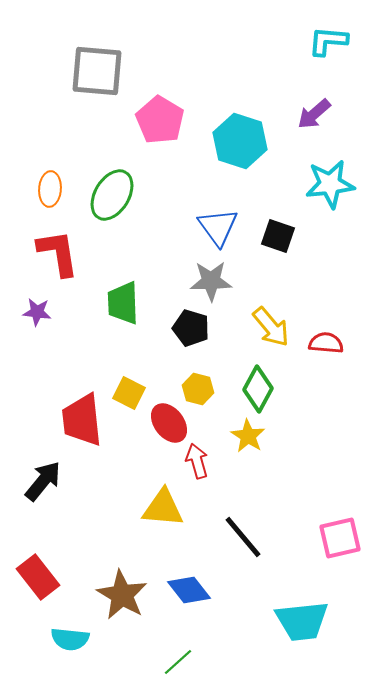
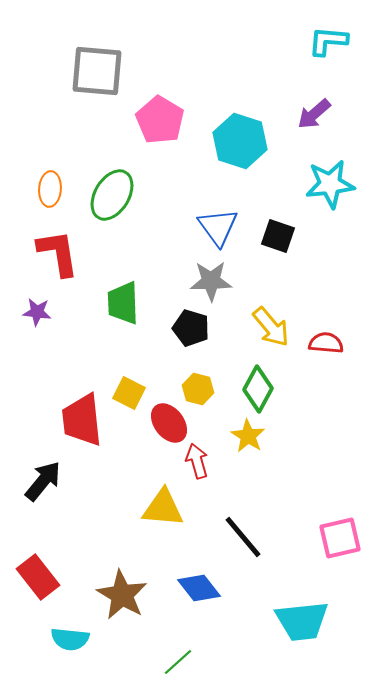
blue diamond: moved 10 px right, 2 px up
